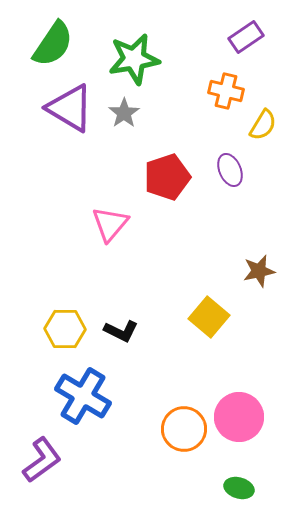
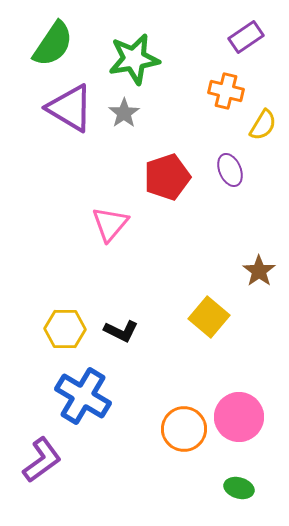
brown star: rotated 24 degrees counterclockwise
